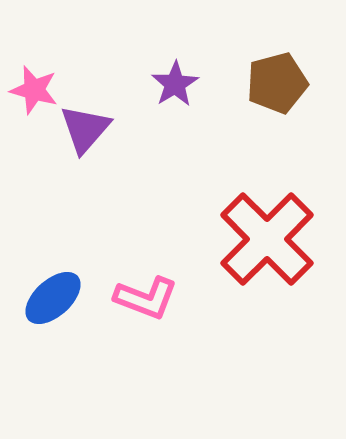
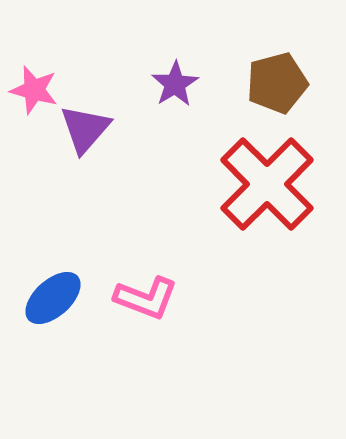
red cross: moved 55 px up
